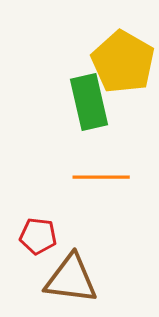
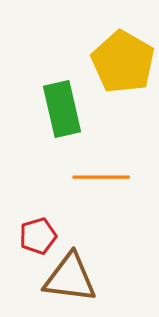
green rectangle: moved 27 px left, 7 px down
red pentagon: rotated 24 degrees counterclockwise
brown triangle: moved 1 px left, 1 px up
